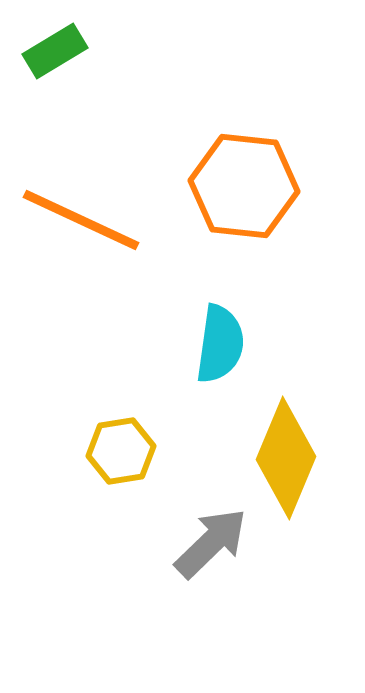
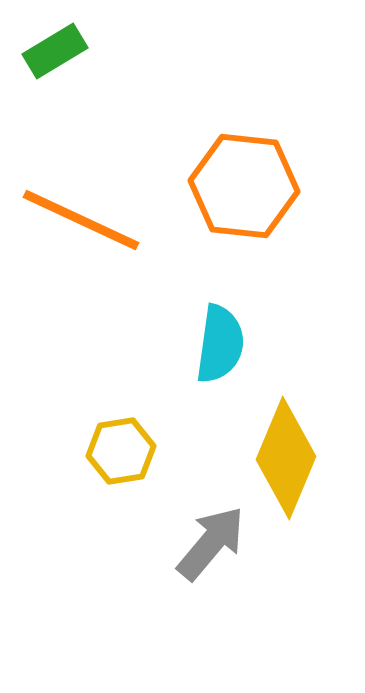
gray arrow: rotated 6 degrees counterclockwise
